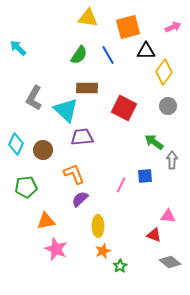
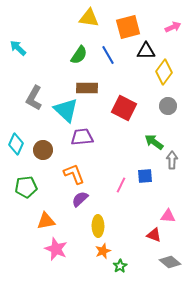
yellow triangle: moved 1 px right
